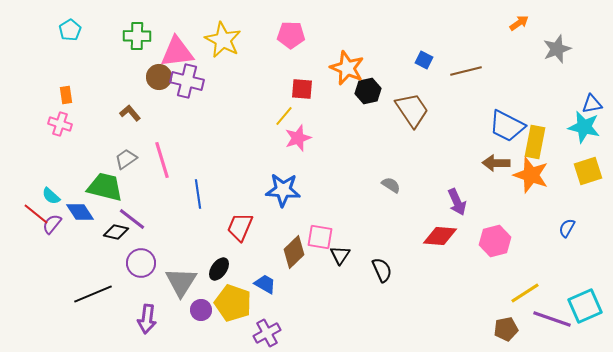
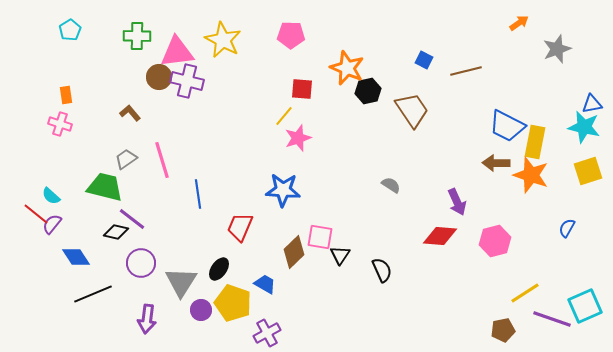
blue diamond at (80, 212): moved 4 px left, 45 px down
brown pentagon at (506, 329): moved 3 px left, 1 px down
